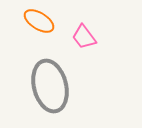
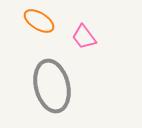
gray ellipse: moved 2 px right
